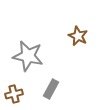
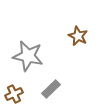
gray rectangle: rotated 18 degrees clockwise
brown cross: rotated 12 degrees counterclockwise
